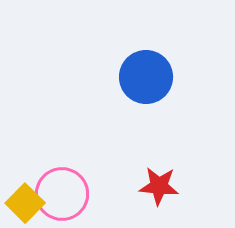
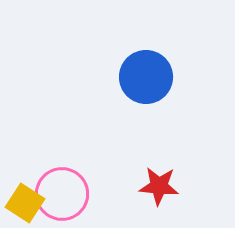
yellow square: rotated 12 degrees counterclockwise
